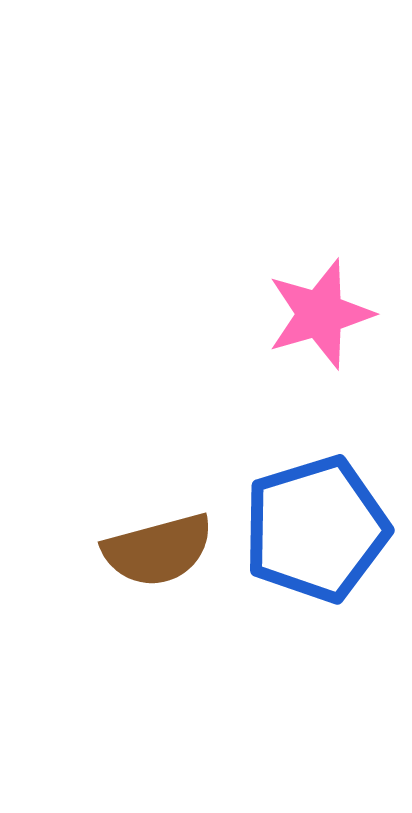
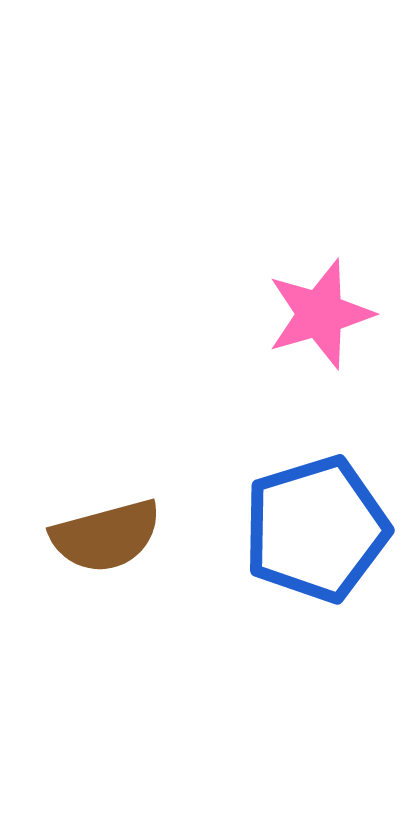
brown semicircle: moved 52 px left, 14 px up
